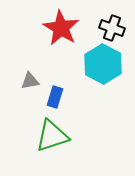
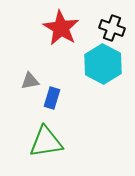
blue rectangle: moved 3 px left, 1 px down
green triangle: moved 6 px left, 6 px down; rotated 9 degrees clockwise
